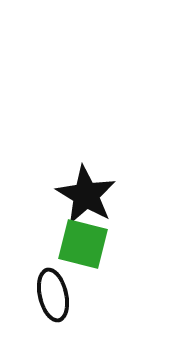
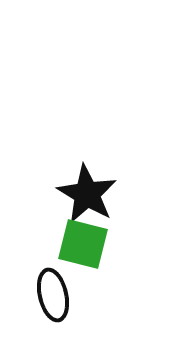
black star: moved 1 px right, 1 px up
